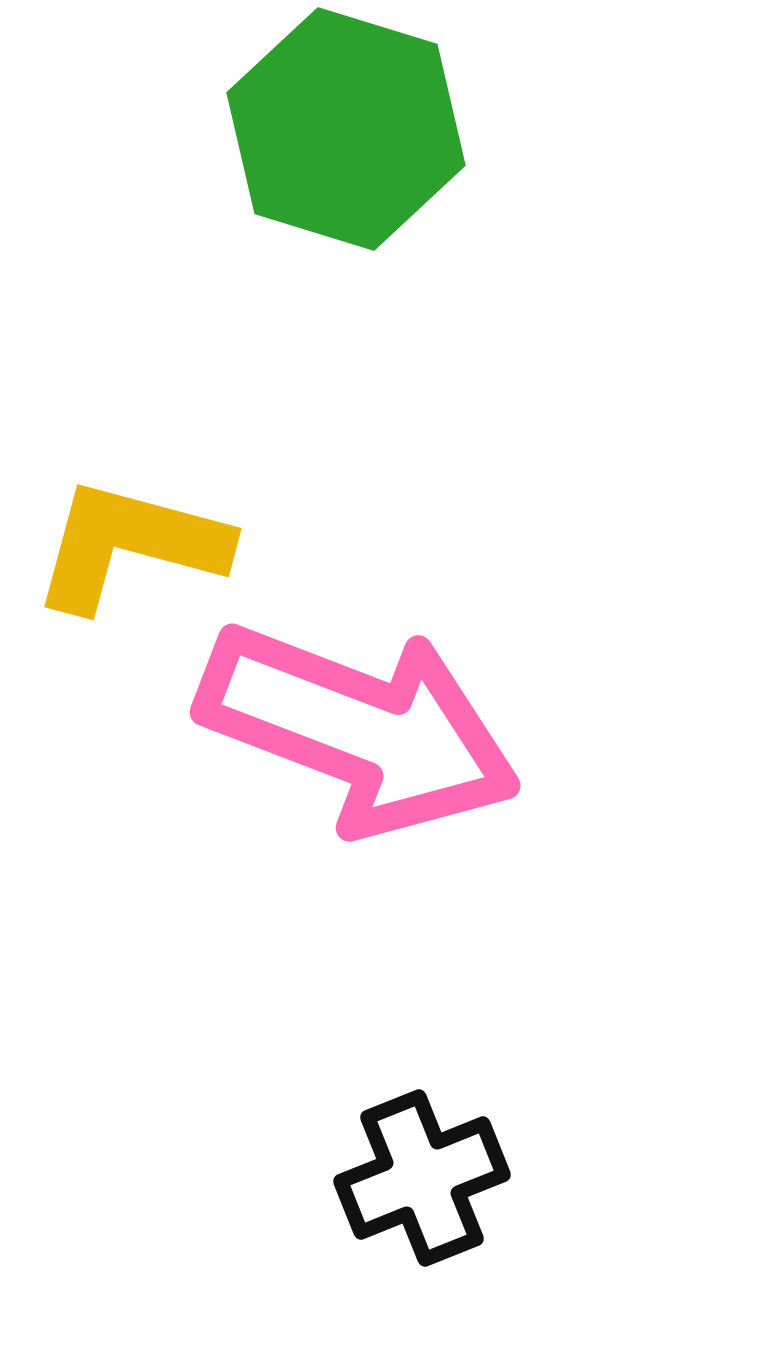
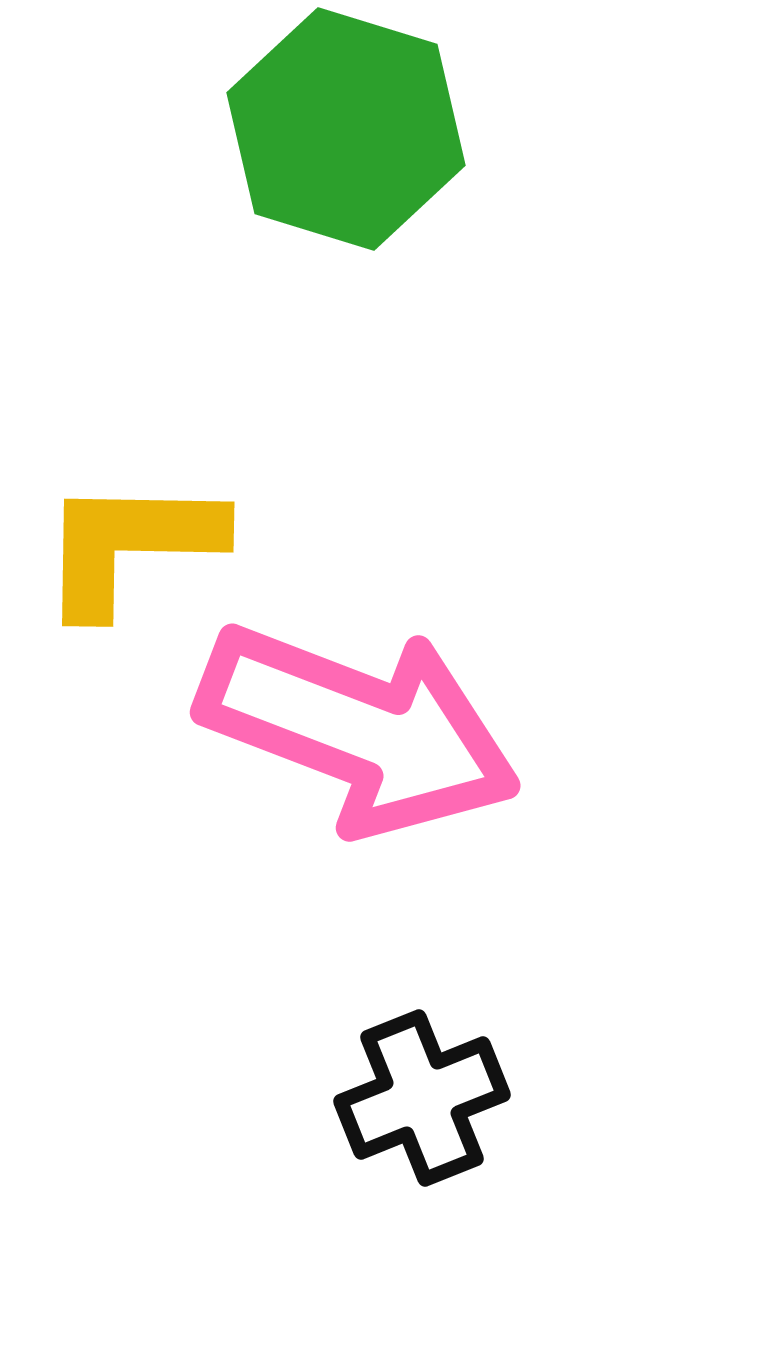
yellow L-shape: rotated 14 degrees counterclockwise
black cross: moved 80 px up
